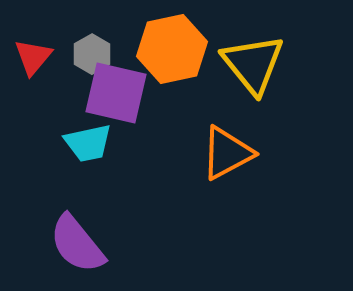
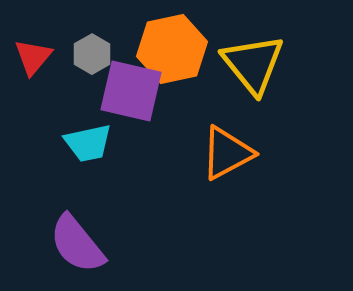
purple square: moved 15 px right, 2 px up
